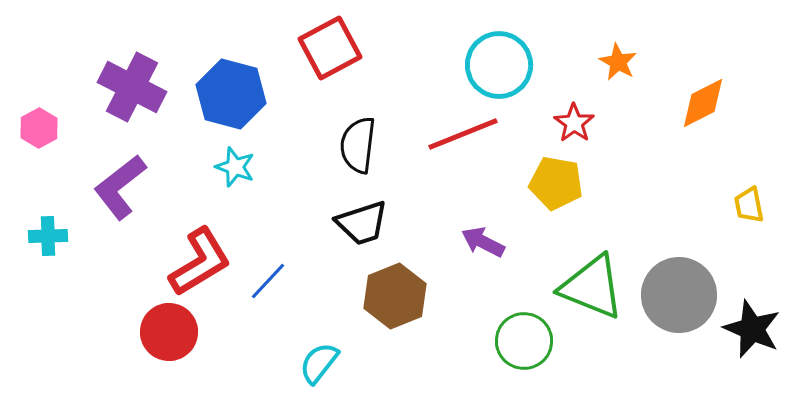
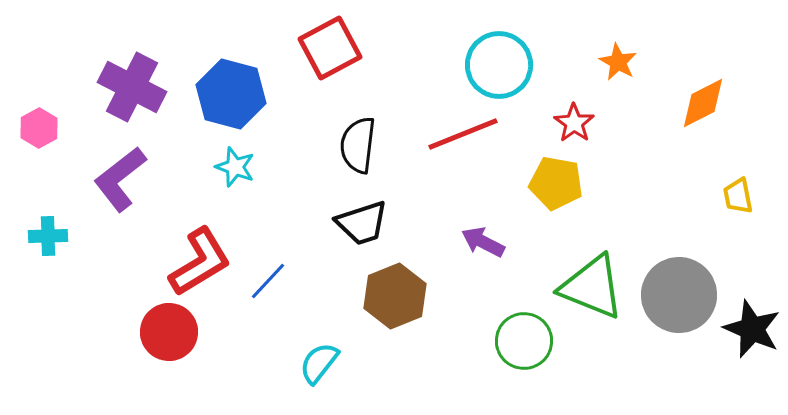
purple L-shape: moved 8 px up
yellow trapezoid: moved 11 px left, 9 px up
